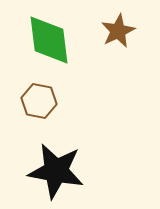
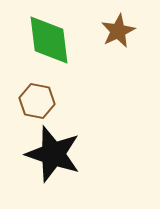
brown hexagon: moved 2 px left
black star: moved 3 px left, 17 px up; rotated 8 degrees clockwise
